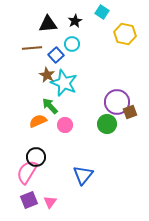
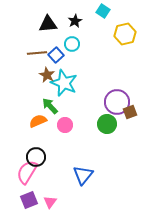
cyan square: moved 1 px right, 1 px up
yellow hexagon: rotated 25 degrees counterclockwise
brown line: moved 5 px right, 5 px down
